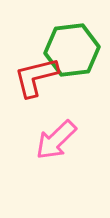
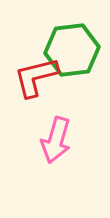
pink arrow: rotated 30 degrees counterclockwise
